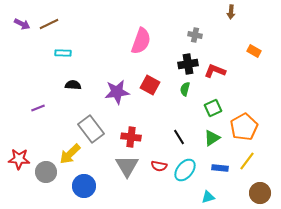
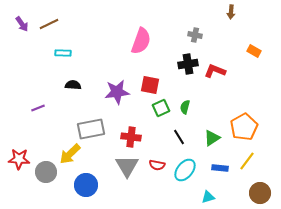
purple arrow: rotated 28 degrees clockwise
red square: rotated 18 degrees counterclockwise
green semicircle: moved 18 px down
green square: moved 52 px left
gray rectangle: rotated 64 degrees counterclockwise
red semicircle: moved 2 px left, 1 px up
blue circle: moved 2 px right, 1 px up
